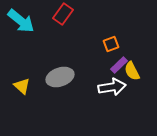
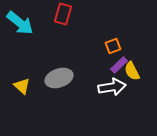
red rectangle: rotated 20 degrees counterclockwise
cyan arrow: moved 1 px left, 2 px down
orange square: moved 2 px right, 2 px down
gray ellipse: moved 1 px left, 1 px down
